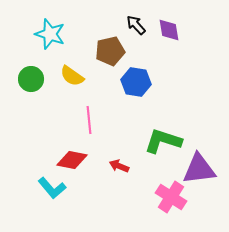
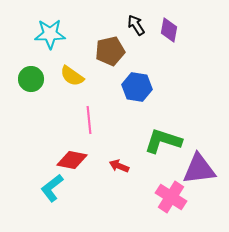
black arrow: rotated 10 degrees clockwise
purple diamond: rotated 20 degrees clockwise
cyan star: rotated 20 degrees counterclockwise
blue hexagon: moved 1 px right, 5 px down
cyan L-shape: rotated 92 degrees clockwise
